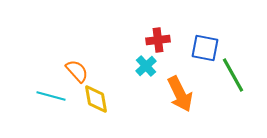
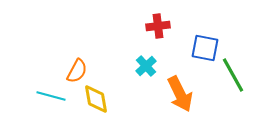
red cross: moved 14 px up
orange semicircle: rotated 70 degrees clockwise
